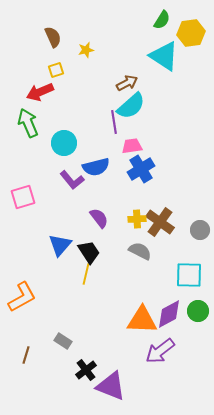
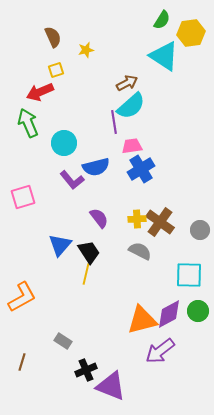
orange triangle: rotated 16 degrees counterclockwise
brown line: moved 4 px left, 7 px down
black cross: rotated 15 degrees clockwise
